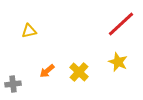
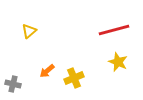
red line: moved 7 px left, 6 px down; rotated 28 degrees clockwise
yellow triangle: rotated 28 degrees counterclockwise
yellow cross: moved 5 px left, 6 px down; rotated 24 degrees clockwise
gray cross: rotated 21 degrees clockwise
